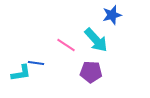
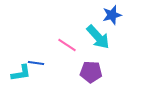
cyan arrow: moved 2 px right, 3 px up
pink line: moved 1 px right
